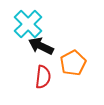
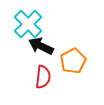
orange pentagon: moved 2 px up
